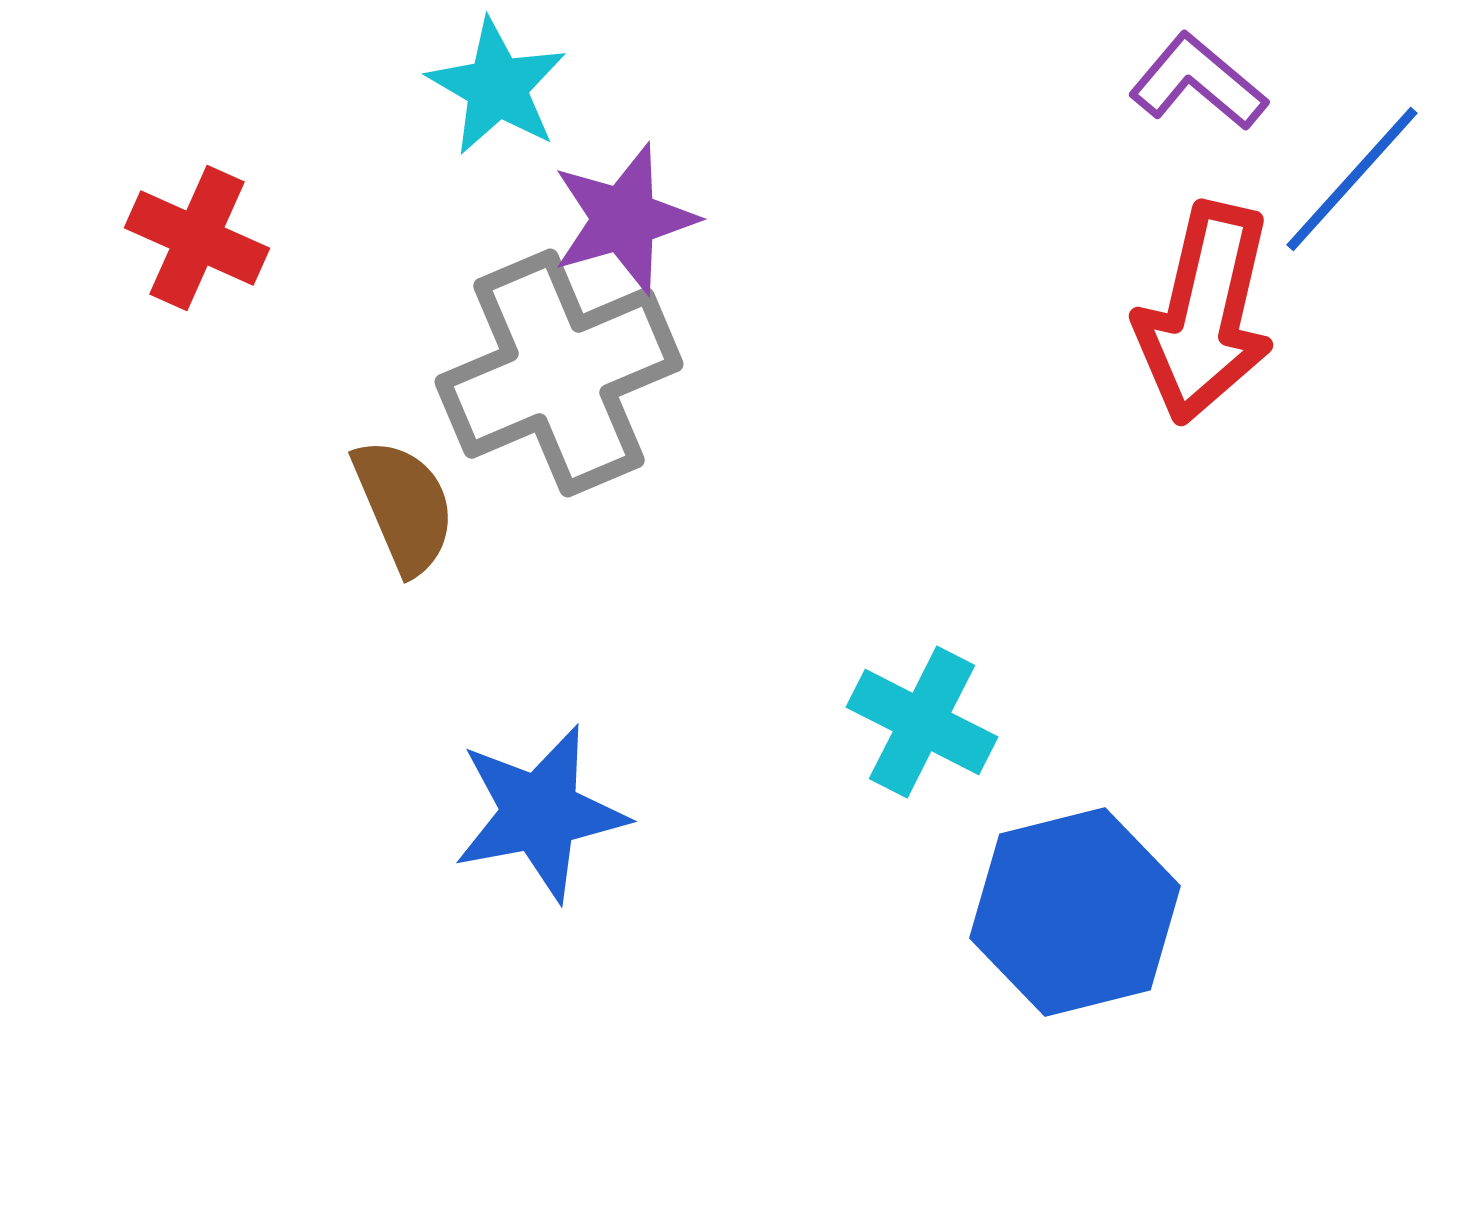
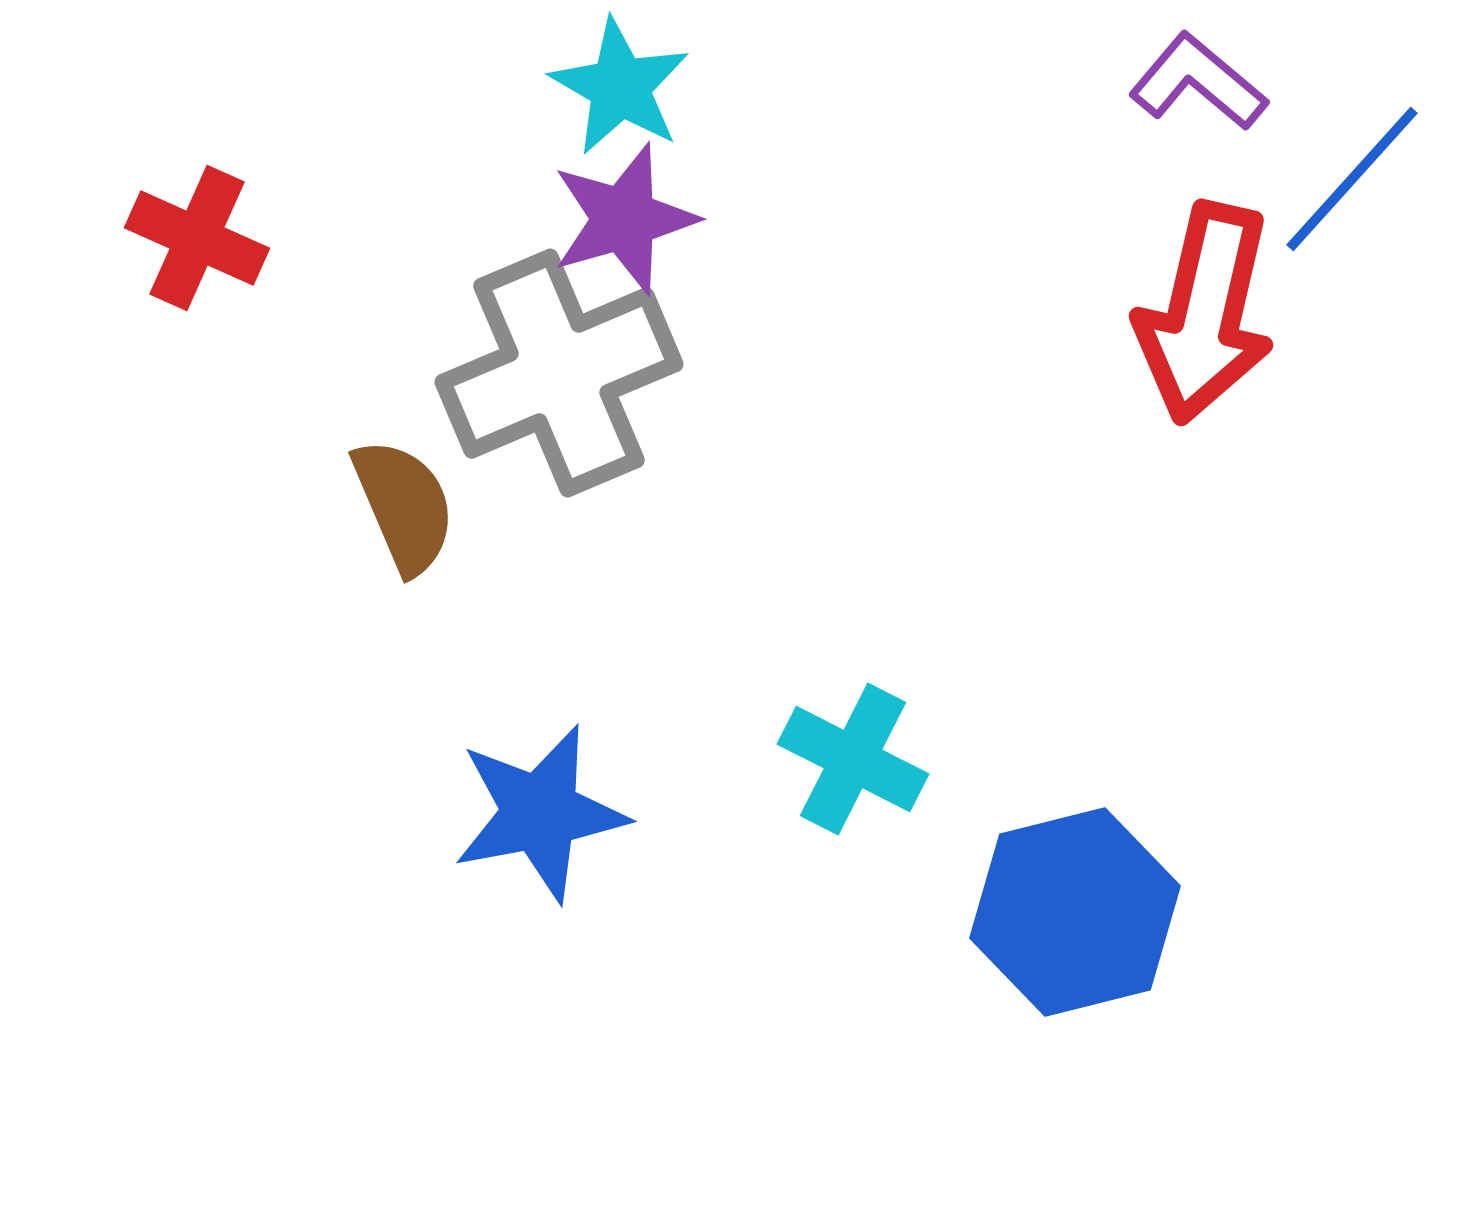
cyan star: moved 123 px right
cyan cross: moved 69 px left, 37 px down
